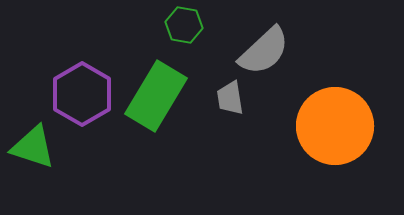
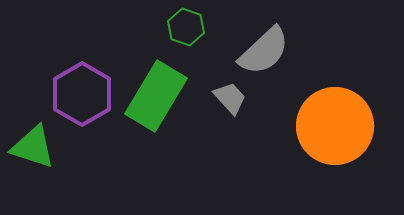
green hexagon: moved 2 px right, 2 px down; rotated 9 degrees clockwise
gray trapezoid: rotated 147 degrees clockwise
